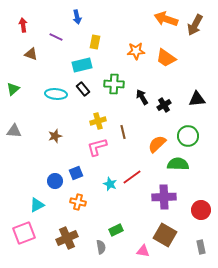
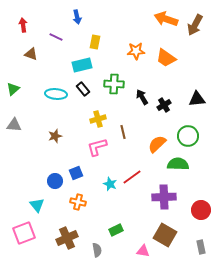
yellow cross: moved 2 px up
gray triangle: moved 6 px up
cyan triangle: rotated 42 degrees counterclockwise
gray semicircle: moved 4 px left, 3 px down
